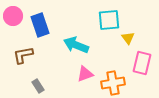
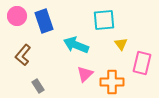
pink circle: moved 4 px right
cyan square: moved 5 px left
blue rectangle: moved 4 px right, 4 px up
yellow triangle: moved 7 px left, 6 px down
brown L-shape: rotated 40 degrees counterclockwise
pink triangle: rotated 24 degrees counterclockwise
orange cross: moved 1 px left, 1 px up; rotated 10 degrees clockwise
